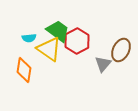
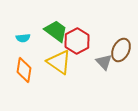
green trapezoid: moved 2 px left
cyan semicircle: moved 6 px left
yellow triangle: moved 10 px right, 13 px down
gray triangle: moved 1 px right, 2 px up; rotated 24 degrees counterclockwise
